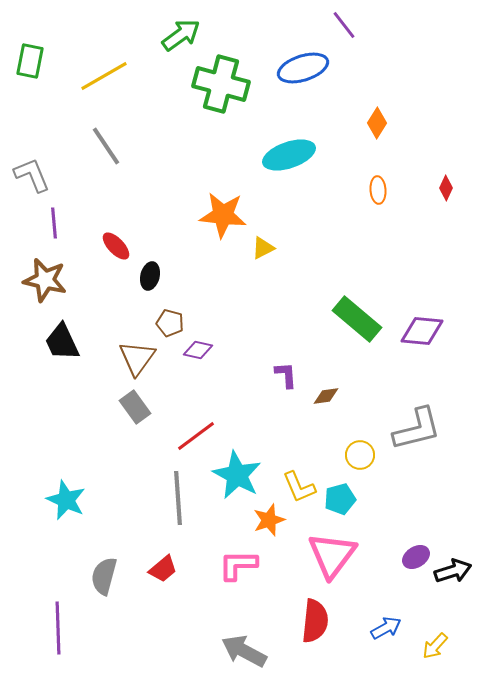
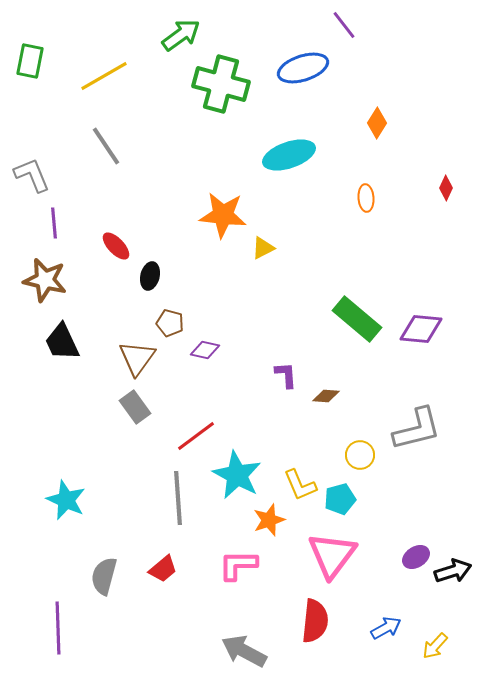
orange ellipse at (378, 190): moved 12 px left, 8 px down
purple diamond at (422, 331): moved 1 px left, 2 px up
purple diamond at (198, 350): moved 7 px right
brown diamond at (326, 396): rotated 12 degrees clockwise
yellow L-shape at (299, 487): moved 1 px right, 2 px up
